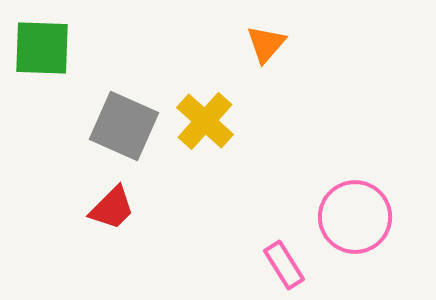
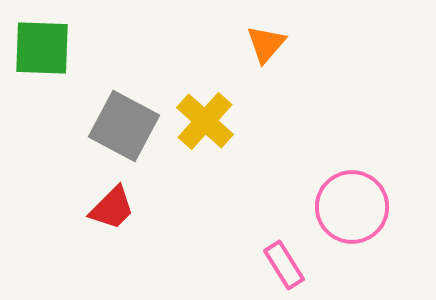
gray square: rotated 4 degrees clockwise
pink circle: moved 3 px left, 10 px up
